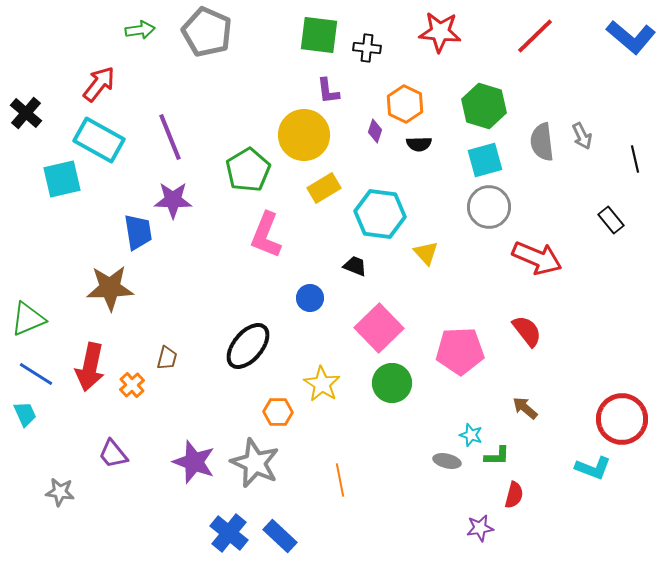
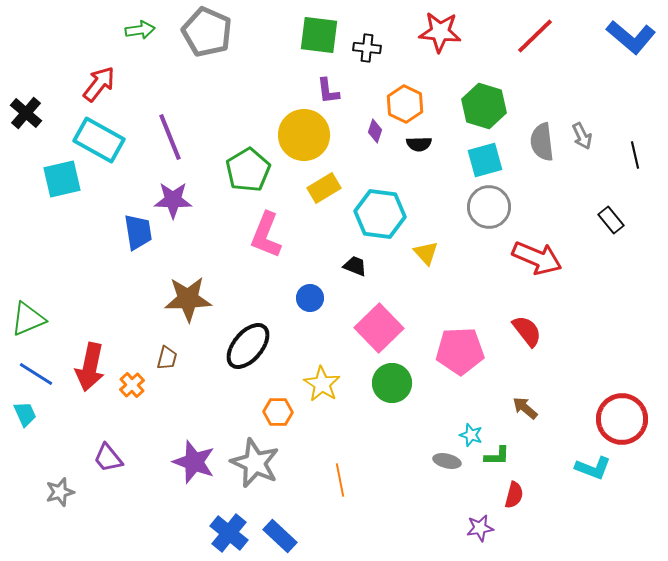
black line at (635, 159): moved 4 px up
brown star at (110, 288): moved 78 px right, 11 px down
purple trapezoid at (113, 454): moved 5 px left, 4 px down
gray star at (60, 492): rotated 24 degrees counterclockwise
